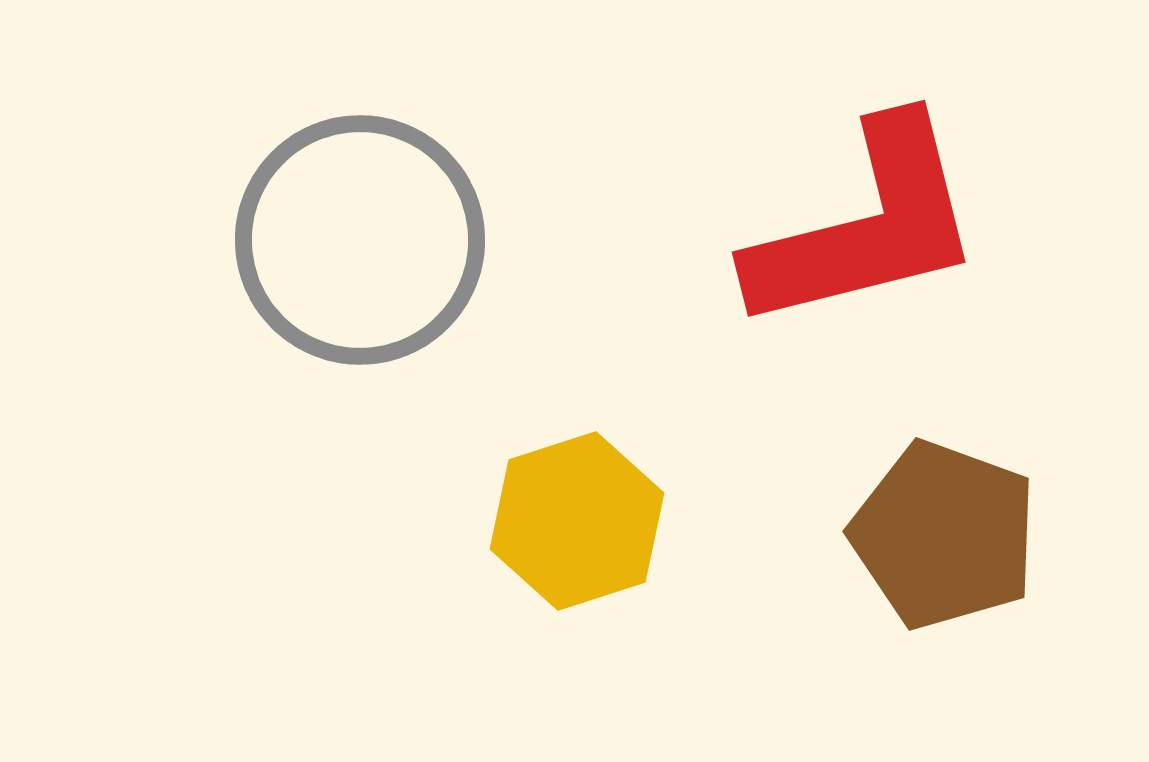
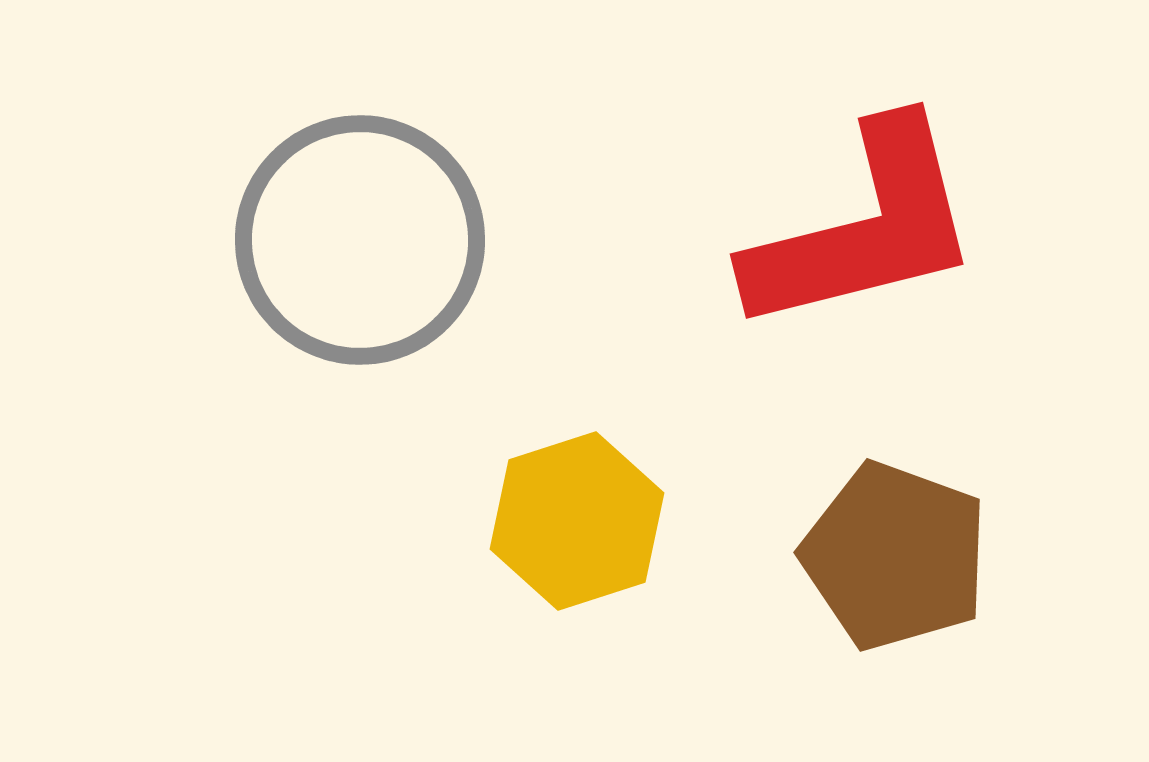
red L-shape: moved 2 px left, 2 px down
brown pentagon: moved 49 px left, 21 px down
